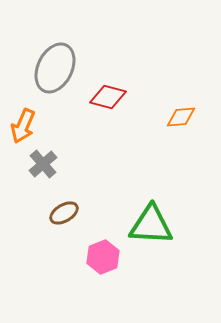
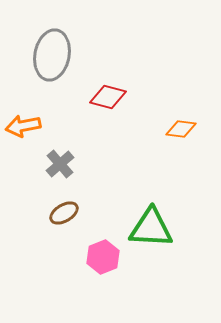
gray ellipse: moved 3 px left, 13 px up; rotated 15 degrees counterclockwise
orange diamond: moved 12 px down; rotated 12 degrees clockwise
orange arrow: rotated 56 degrees clockwise
gray cross: moved 17 px right
green triangle: moved 3 px down
